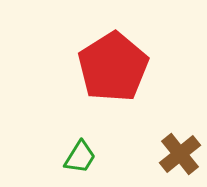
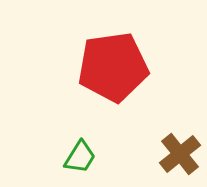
red pentagon: rotated 24 degrees clockwise
